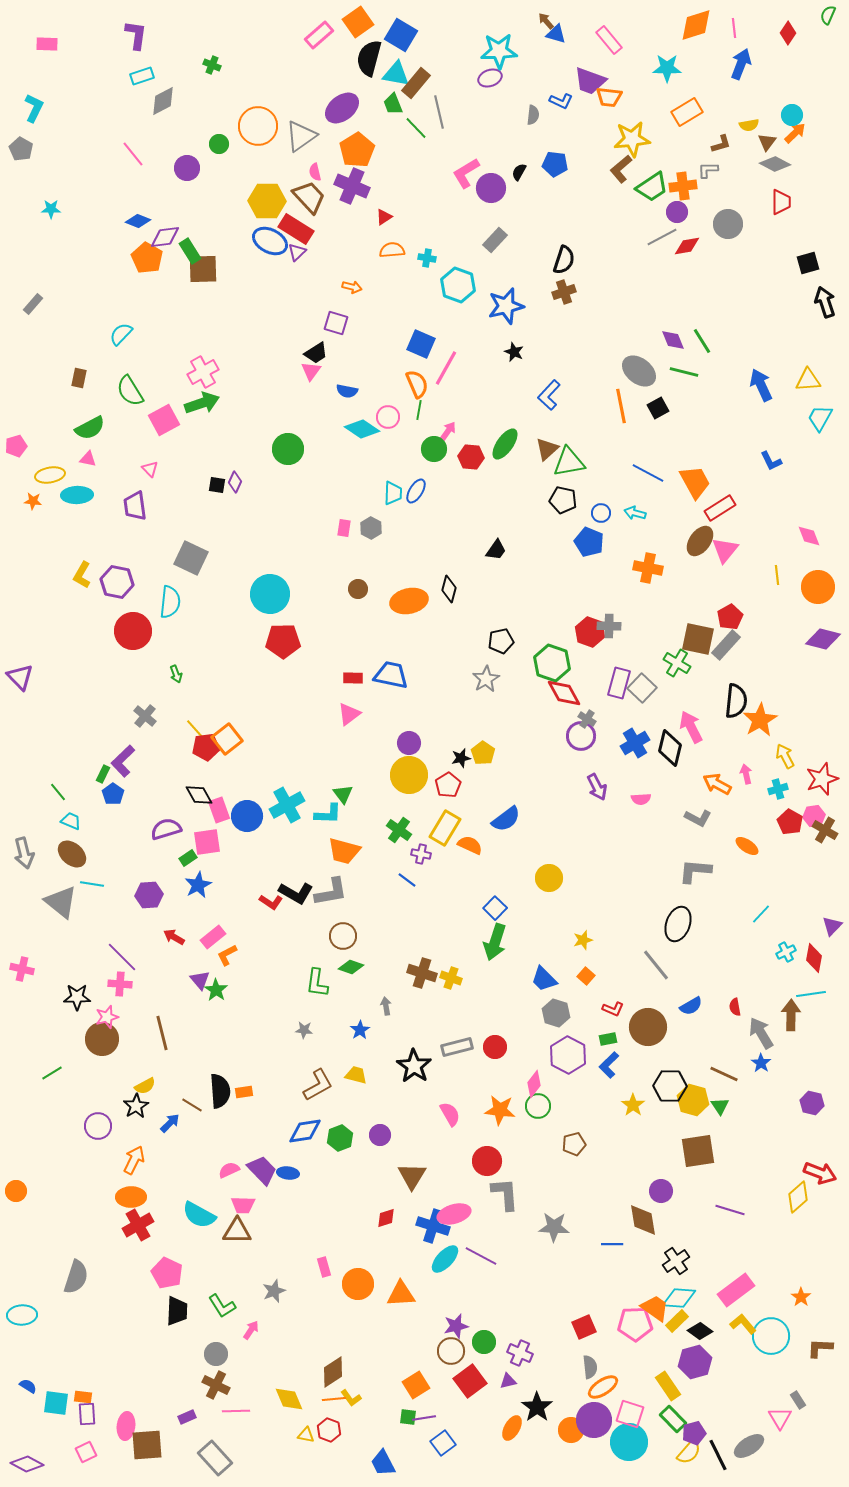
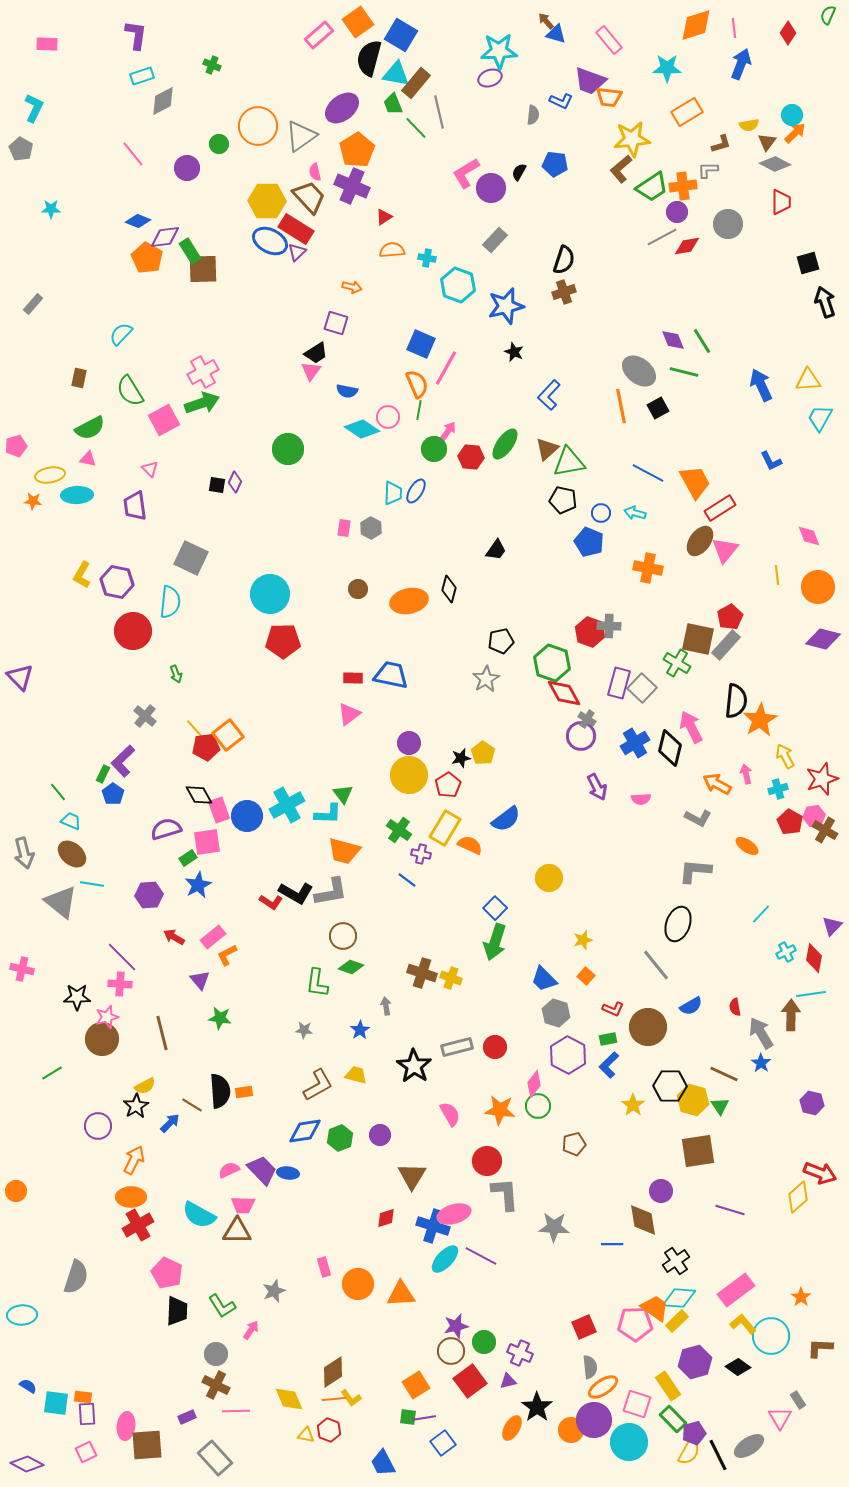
orange square at (227, 739): moved 1 px right, 4 px up
green star at (216, 990): moved 4 px right, 28 px down; rotated 25 degrees counterclockwise
black diamond at (700, 1331): moved 38 px right, 36 px down
pink square at (630, 1414): moved 7 px right, 10 px up
yellow semicircle at (689, 1452): rotated 12 degrees counterclockwise
